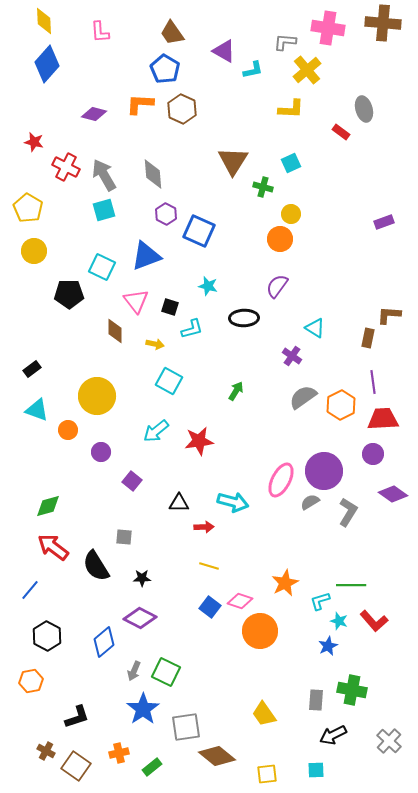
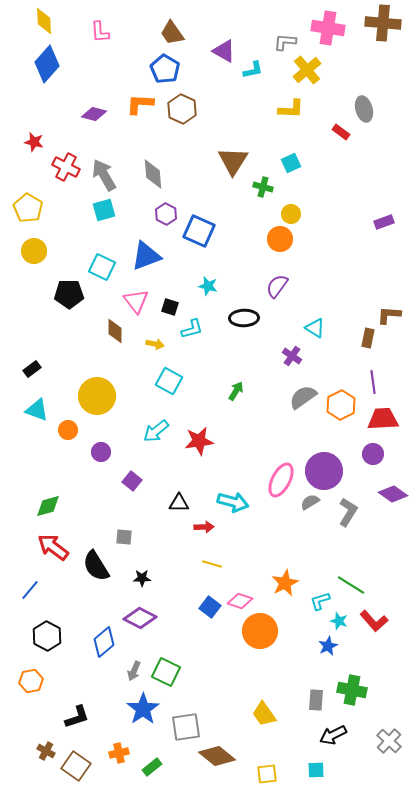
yellow line at (209, 566): moved 3 px right, 2 px up
green line at (351, 585): rotated 32 degrees clockwise
